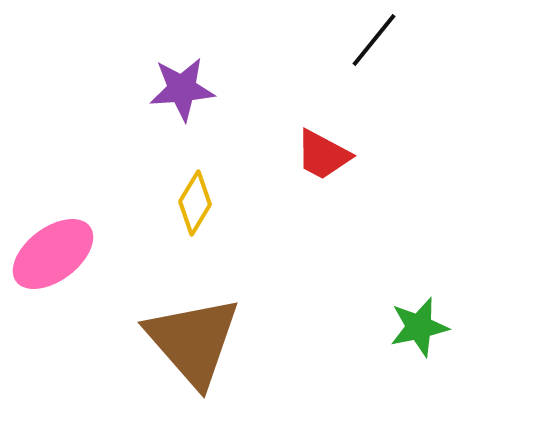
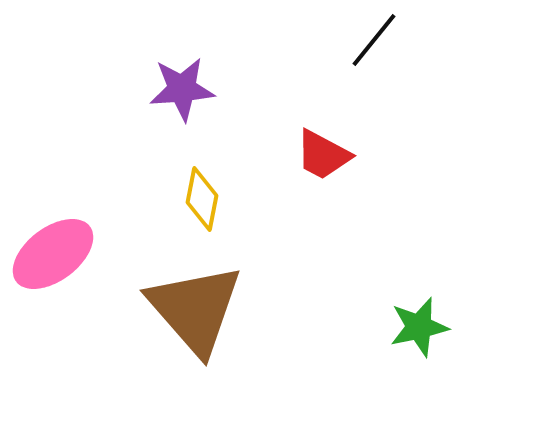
yellow diamond: moved 7 px right, 4 px up; rotated 20 degrees counterclockwise
brown triangle: moved 2 px right, 32 px up
